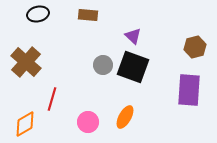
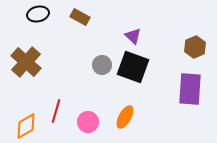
brown rectangle: moved 8 px left, 2 px down; rotated 24 degrees clockwise
brown hexagon: rotated 10 degrees counterclockwise
gray circle: moved 1 px left
purple rectangle: moved 1 px right, 1 px up
red line: moved 4 px right, 12 px down
orange diamond: moved 1 px right, 2 px down
